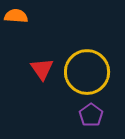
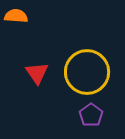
red triangle: moved 5 px left, 4 px down
